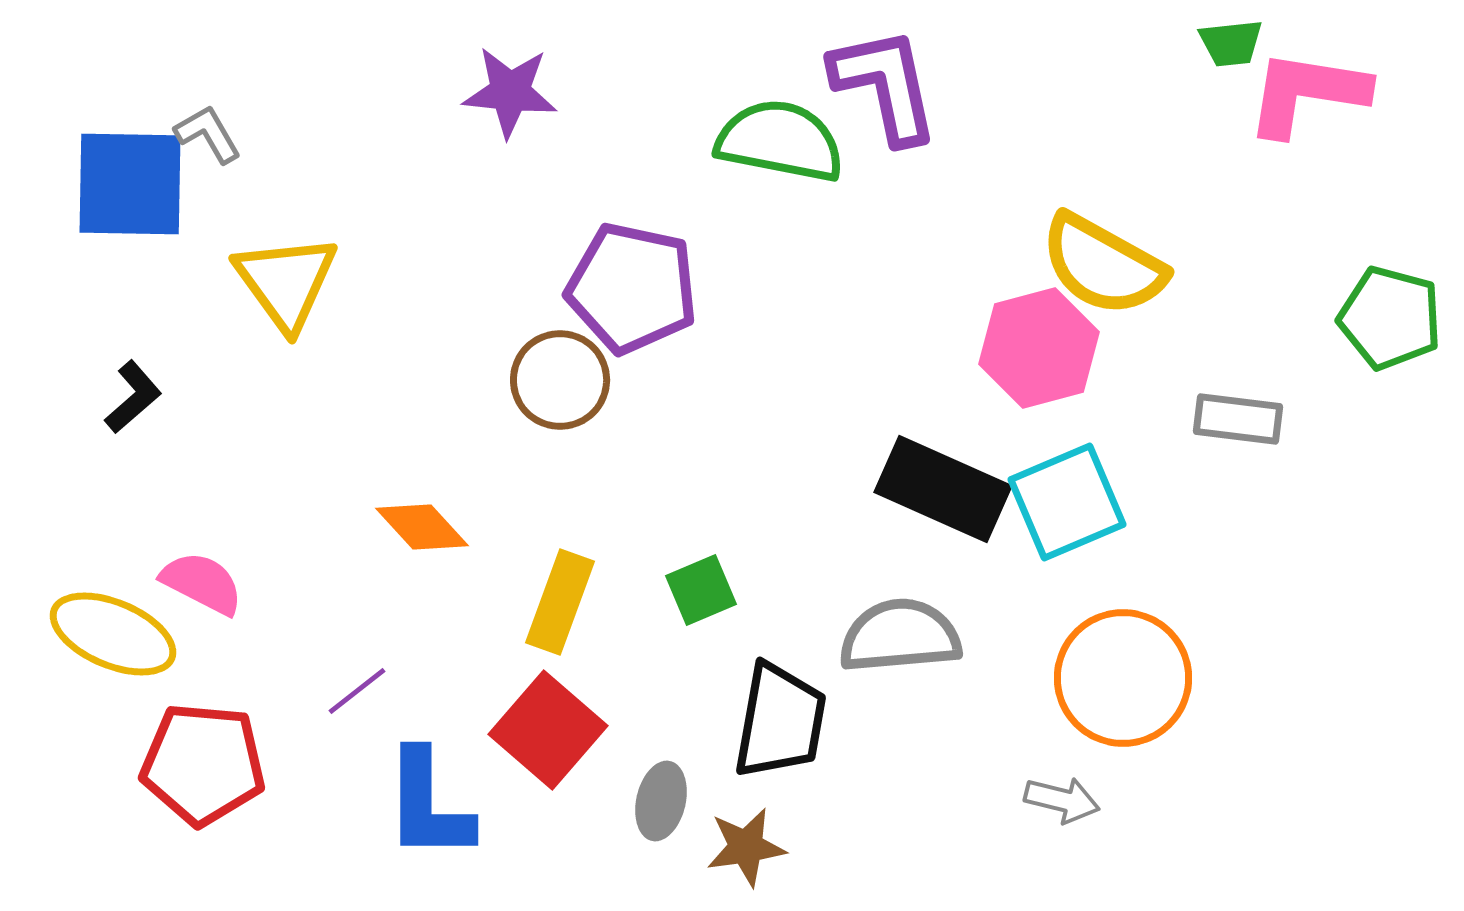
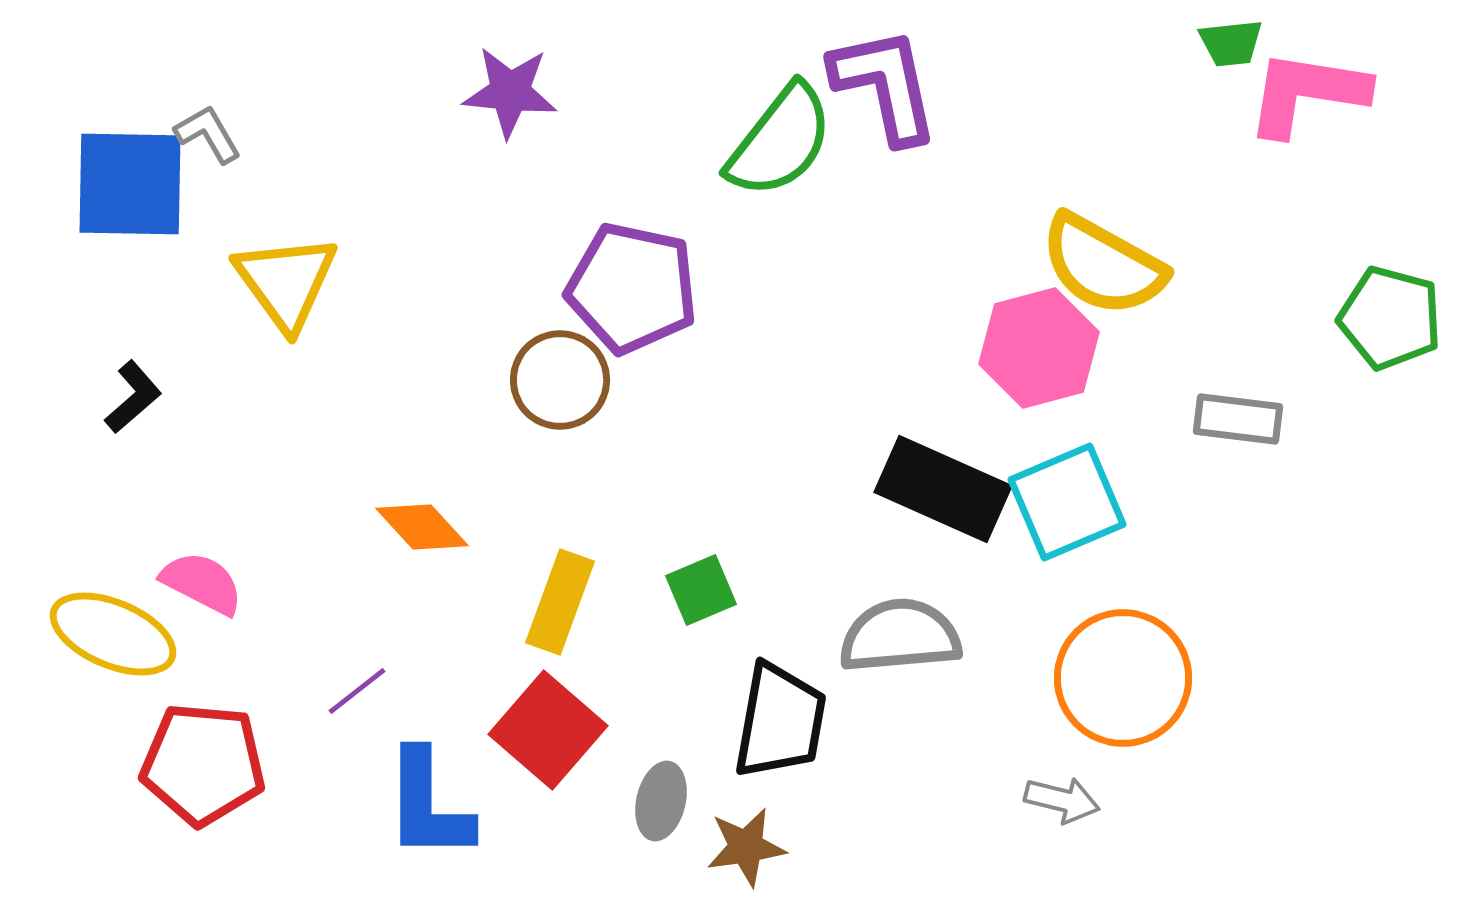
green semicircle: rotated 117 degrees clockwise
